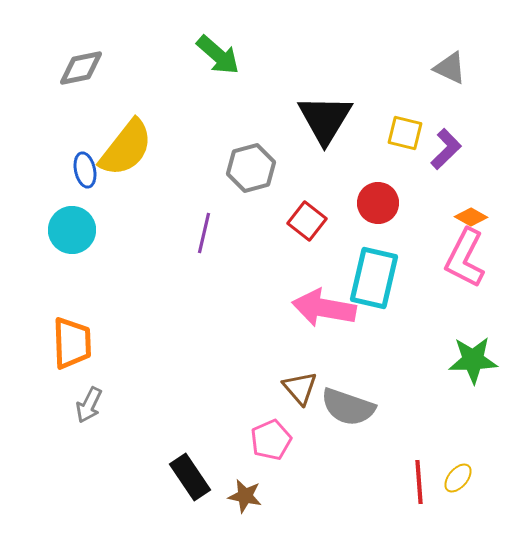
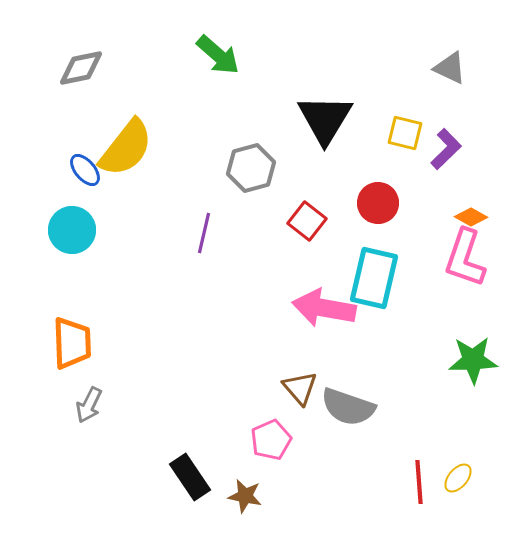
blue ellipse: rotated 28 degrees counterclockwise
pink L-shape: rotated 8 degrees counterclockwise
